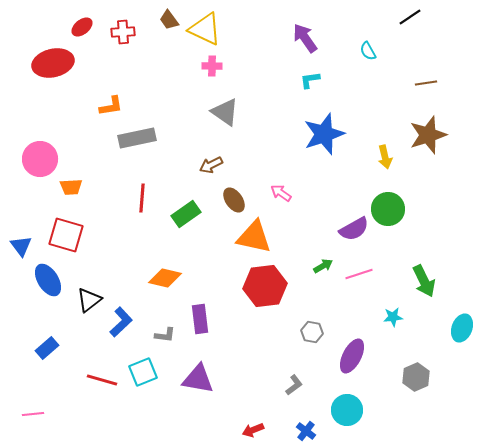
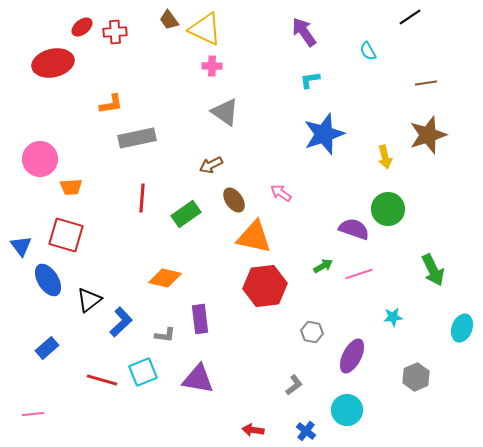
red cross at (123, 32): moved 8 px left
purple arrow at (305, 38): moved 1 px left, 6 px up
orange L-shape at (111, 106): moved 2 px up
purple semicircle at (354, 229): rotated 132 degrees counterclockwise
green arrow at (424, 281): moved 9 px right, 11 px up
red arrow at (253, 430): rotated 30 degrees clockwise
